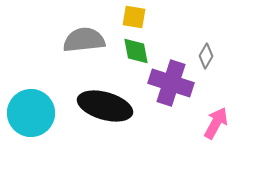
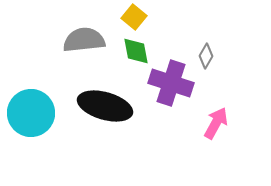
yellow square: rotated 30 degrees clockwise
